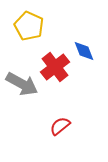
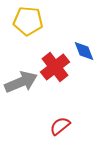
yellow pentagon: moved 1 px left, 5 px up; rotated 20 degrees counterclockwise
gray arrow: moved 1 px left, 2 px up; rotated 52 degrees counterclockwise
